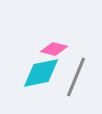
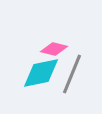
gray line: moved 4 px left, 3 px up
